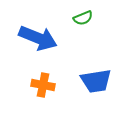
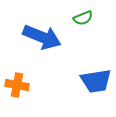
blue arrow: moved 4 px right, 1 px up
orange cross: moved 26 px left
